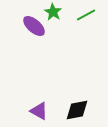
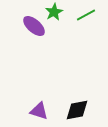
green star: moved 1 px right; rotated 12 degrees clockwise
purple triangle: rotated 12 degrees counterclockwise
